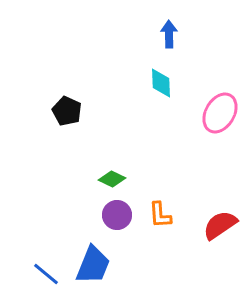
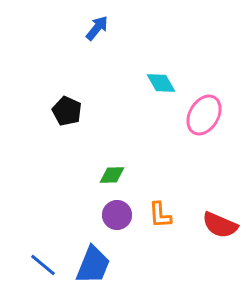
blue arrow: moved 72 px left, 6 px up; rotated 40 degrees clockwise
cyan diamond: rotated 28 degrees counterclockwise
pink ellipse: moved 16 px left, 2 px down
green diamond: moved 4 px up; rotated 28 degrees counterclockwise
red semicircle: rotated 123 degrees counterclockwise
blue line: moved 3 px left, 9 px up
